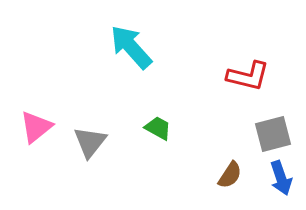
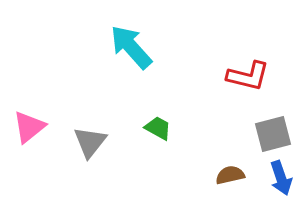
pink triangle: moved 7 px left
brown semicircle: rotated 136 degrees counterclockwise
